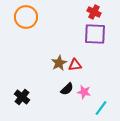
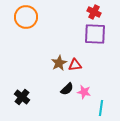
cyan line: rotated 28 degrees counterclockwise
